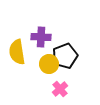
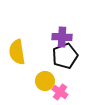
purple cross: moved 21 px right
yellow circle: moved 4 px left, 17 px down
pink cross: moved 3 px down; rotated 14 degrees counterclockwise
